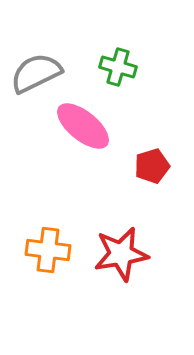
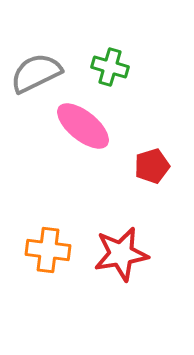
green cross: moved 8 px left
